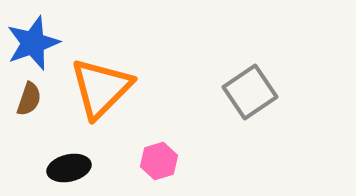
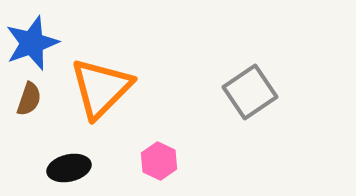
blue star: moved 1 px left
pink hexagon: rotated 18 degrees counterclockwise
